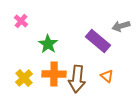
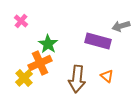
purple rectangle: rotated 25 degrees counterclockwise
orange cross: moved 14 px left, 11 px up; rotated 25 degrees counterclockwise
